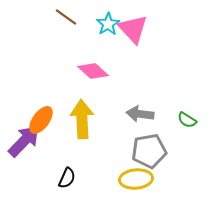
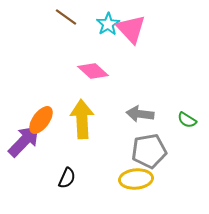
pink triangle: moved 2 px left
